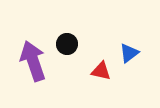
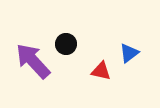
black circle: moved 1 px left
purple arrow: rotated 24 degrees counterclockwise
